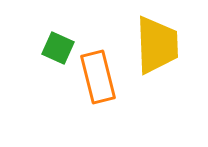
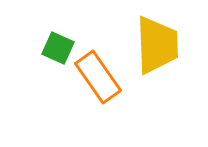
orange rectangle: rotated 21 degrees counterclockwise
